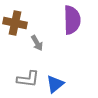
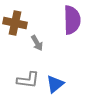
gray L-shape: moved 1 px down
